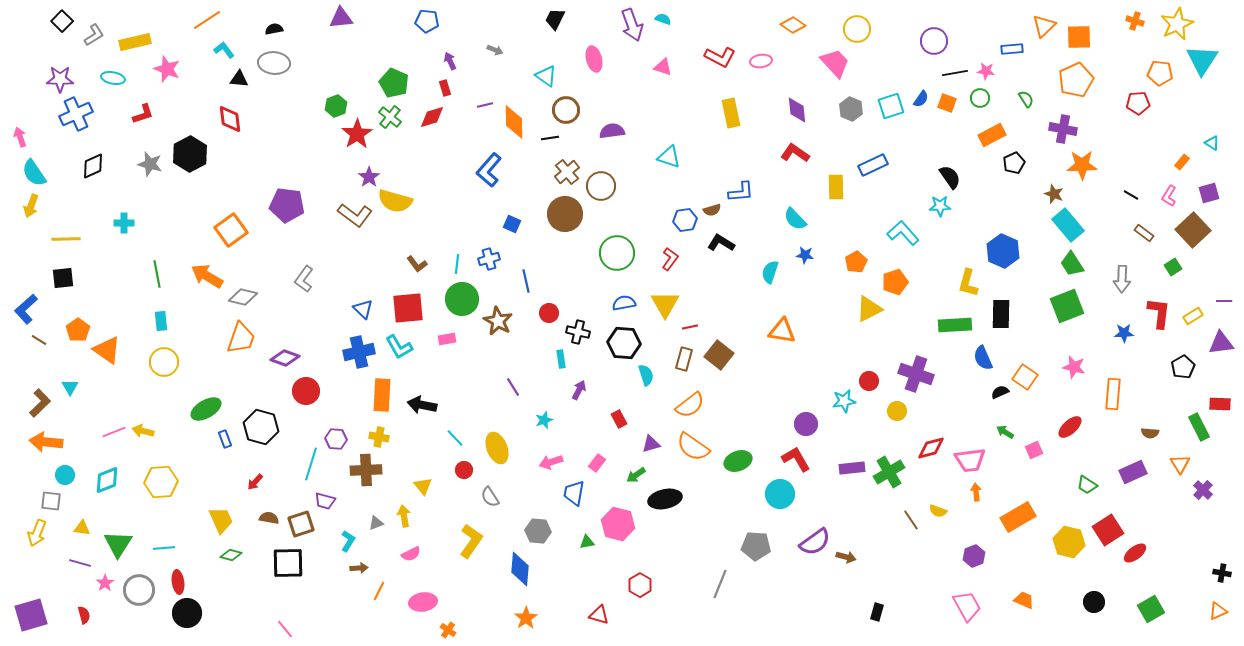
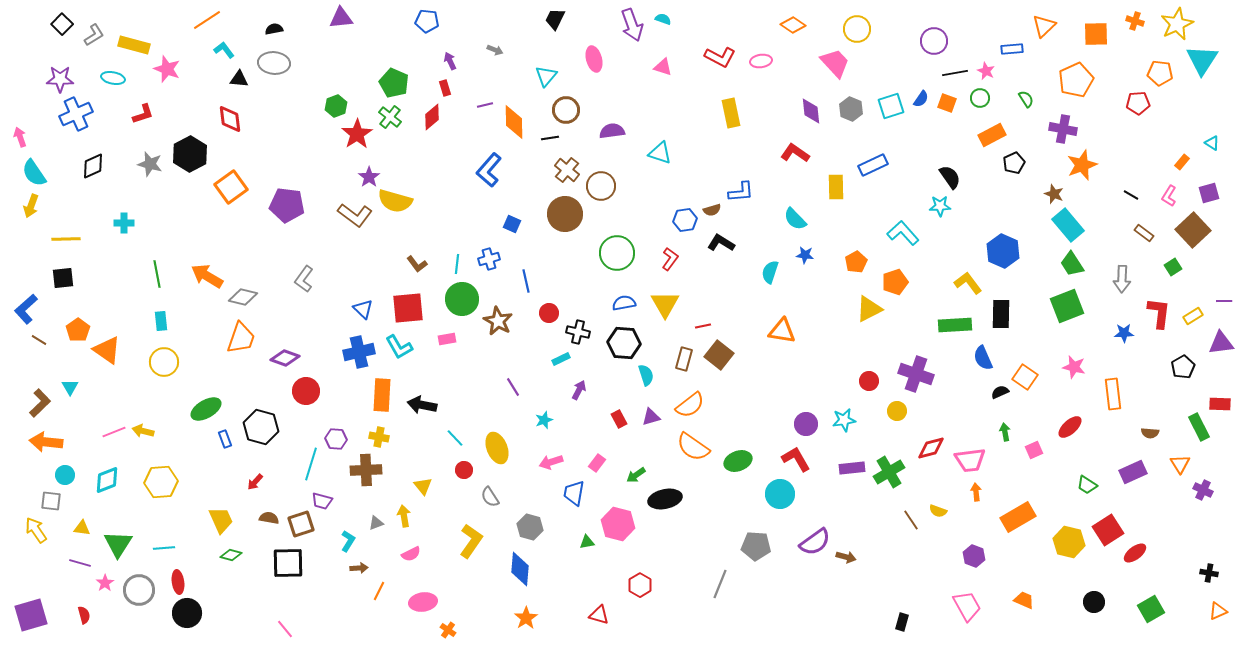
black square at (62, 21): moved 3 px down
orange square at (1079, 37): moved 17 px right, 3 px up
yellow rectangle at (135, 42): moved 1 px left, 3 px down; rotated 28 degrees clockwise
pink star at (986, 71): rotated 18 degrees clockwise
cyan triangle at (546, 76): rotated 35 degrees clockwise
purple diamond at (797, 110): moved 14 px right, 1 px down
red diamond at (432, 117): rotated 24 degrees counterclockwise
cyan triangle at (669, 157): moved 9 px left, 4 px up
orange star at (1082, 165): rotated 20 degrees counterclockwise
brown cross at (567, 172): moved 2 px up; rotated 10 degrees counterclockwise
orange square at (231, 230): moved 43 px up
yellow L-shape at (968, 283): rotated 128 degrees clockwise
red line at (690, 327): moved 13 px right, 1 px up
cyan rectangle at (561, 359): rotated 72 degrees clockwise
orange rectangle at (1113, 394): rotated 12 degrees counterclockwise
cyan star at (844, 401): moved 19 px down
green arrow at (1005, 432): rotated 48 degrees clockwise
purple triangle at (651, 444): moved 27 px up
purple cross at (1203, 490): rotated 18 degrees counterclockwise
purple trapezoid at (325, 501): moved 3 px left
gray hexagon at (538, 531): moved 8 px left, 4 px up; rotated 10 degrees clockwise
yellow arrow at (37, 533): moved 1 px left, 3 px up; rotated 124 degrees clockwise
purple hexagon at (974, 556): rotated 20 degrees counterclockwise
black cross at (1222, 573): moved 13 px left
black rectangle at (877, 612): moved 25 px right, 10 px down
